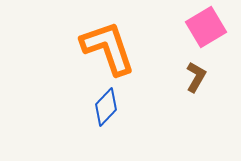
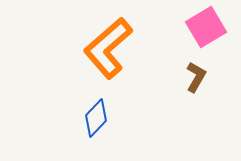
orange L-shape: rotated 112 degrees counterclockwise
blue diamond: moved 10 px left, 11 px down
